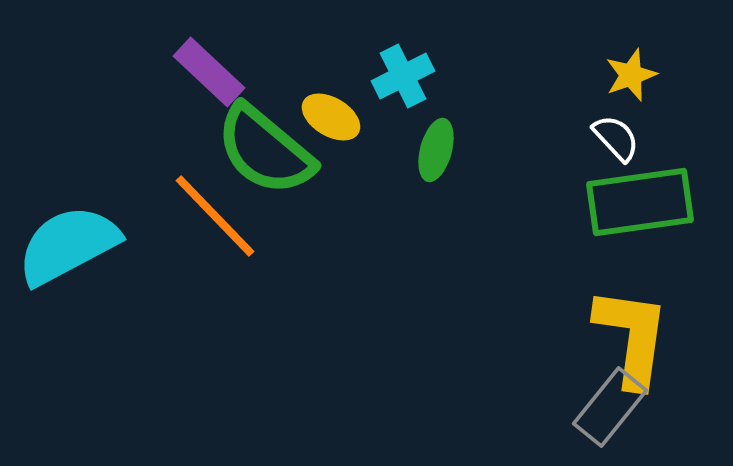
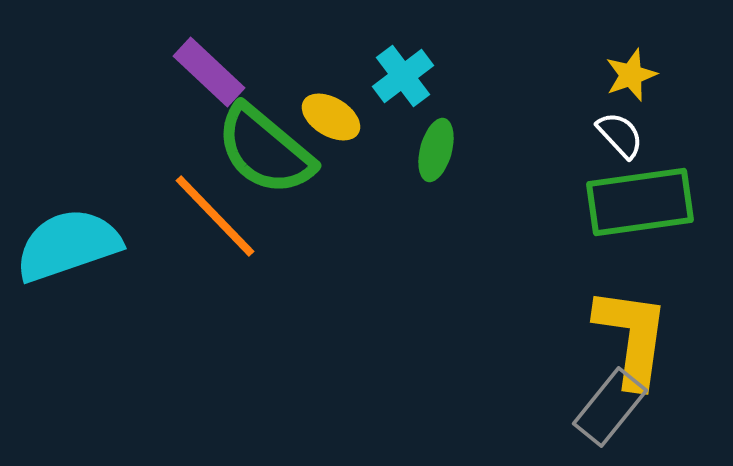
cyan cross: rotated 10 degrees counterclockwise
white semicircle: moved 4 px right, 3 px up
cyan semicircle: rotated 9 degrees clockwise
